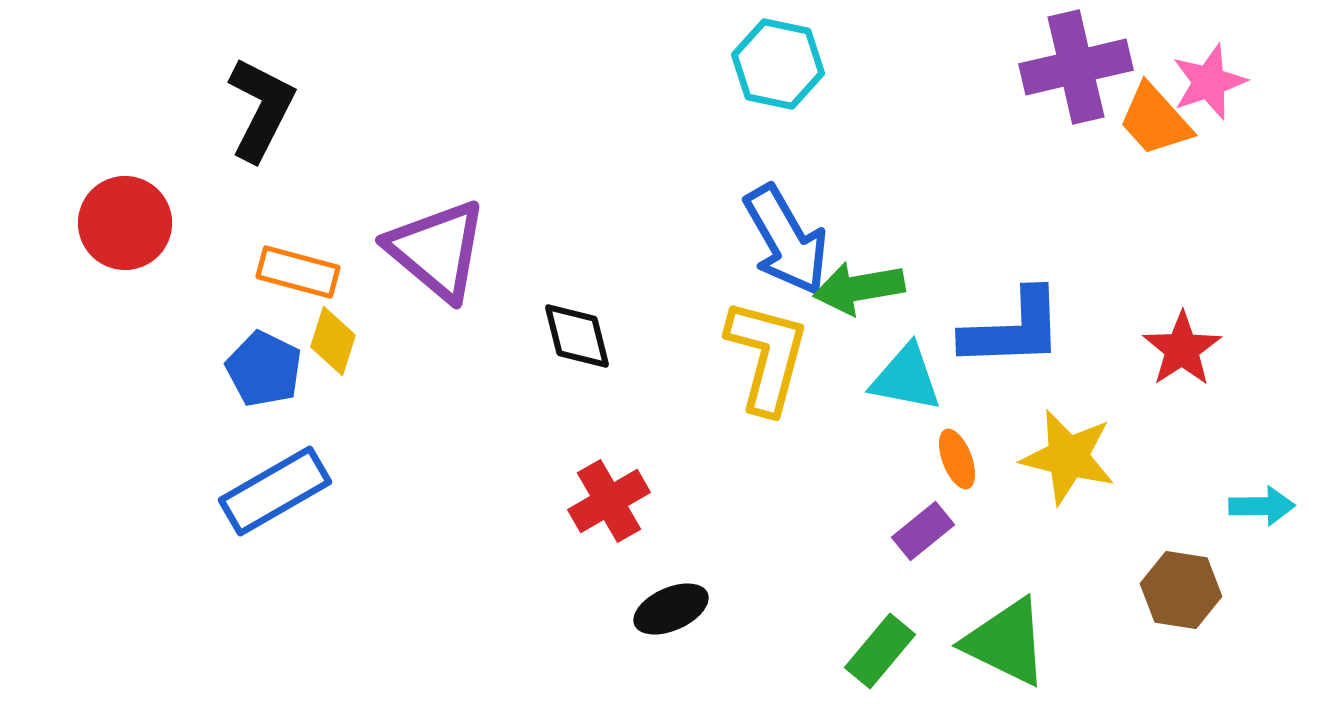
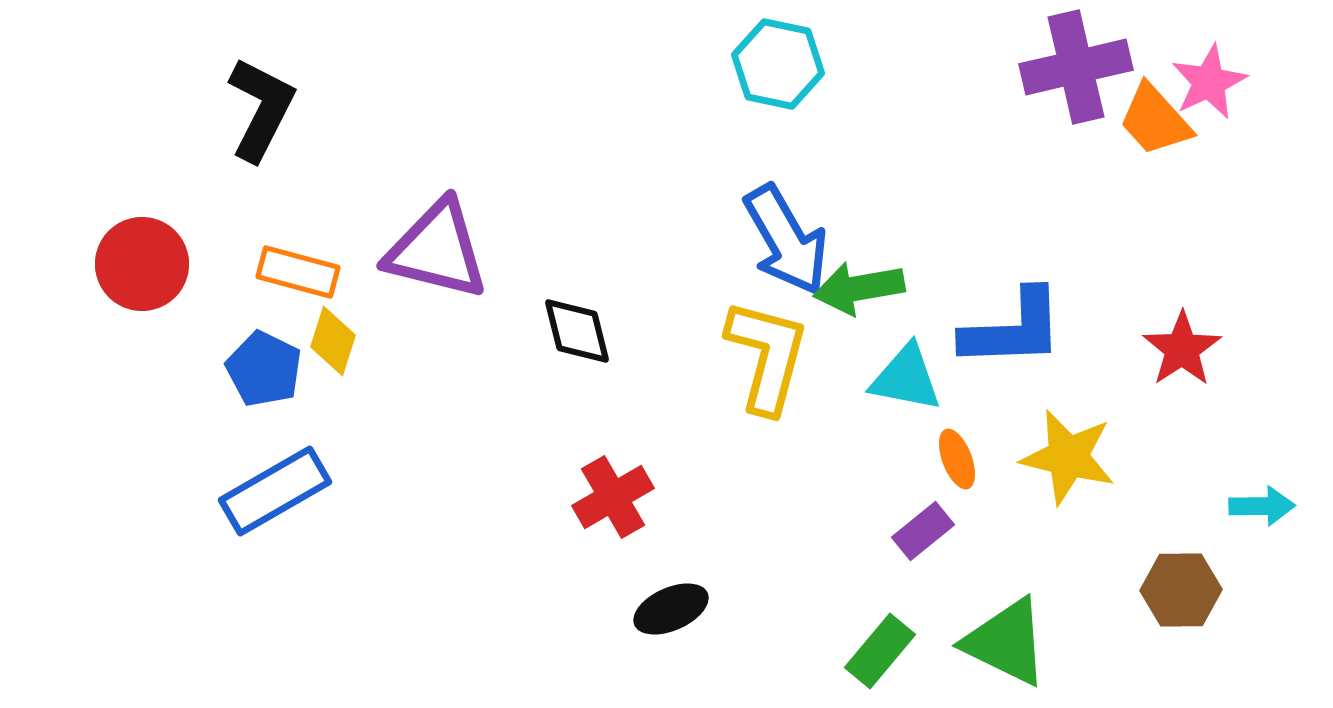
pink star: rotated 6 degrees counterclockwise
red circle: moved 17 px right, 41 px down
purple triangle: rotated 26 degrees counterclockwise
black diamond: moved 5 px up
red cross: moved 4 px right, 4 px up
brown hexagon: rotated 10 degrees counterclockwise
